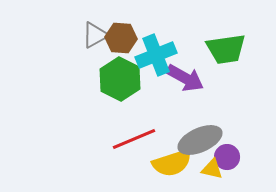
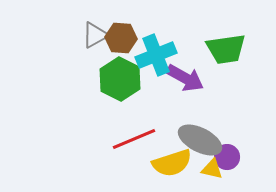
gray ellipse: rotated 51 degrees clockwise
